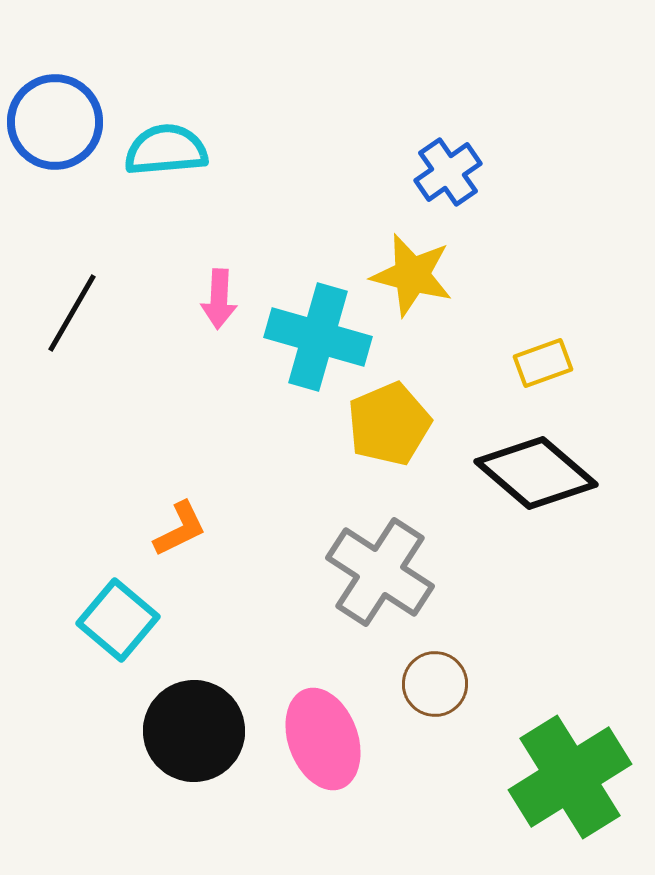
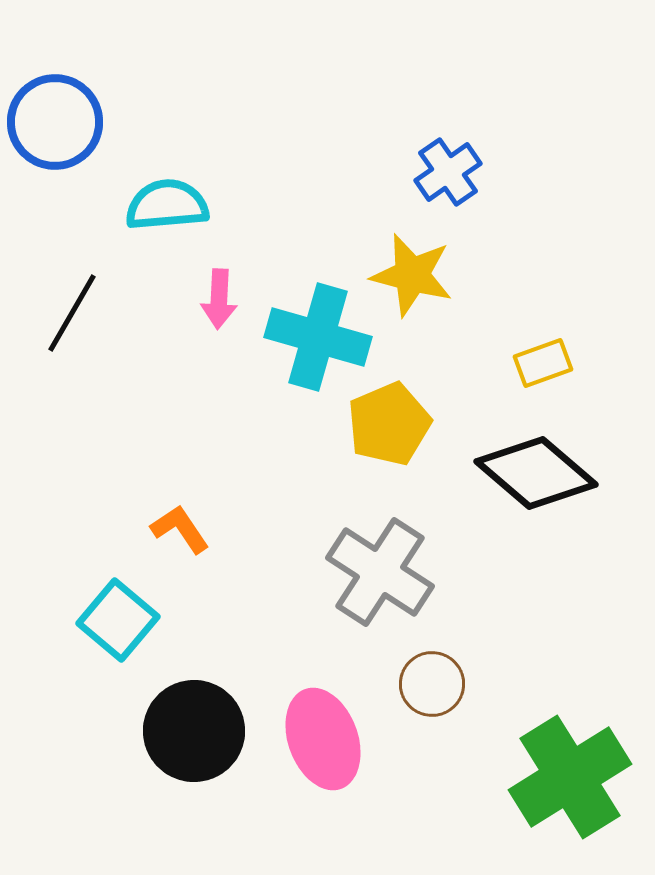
cyan semicircle: moved 1 px right, 55 px down
orange L-shape: rotated 98 degrees counterclockwise
brown circle: moved 3 px left
